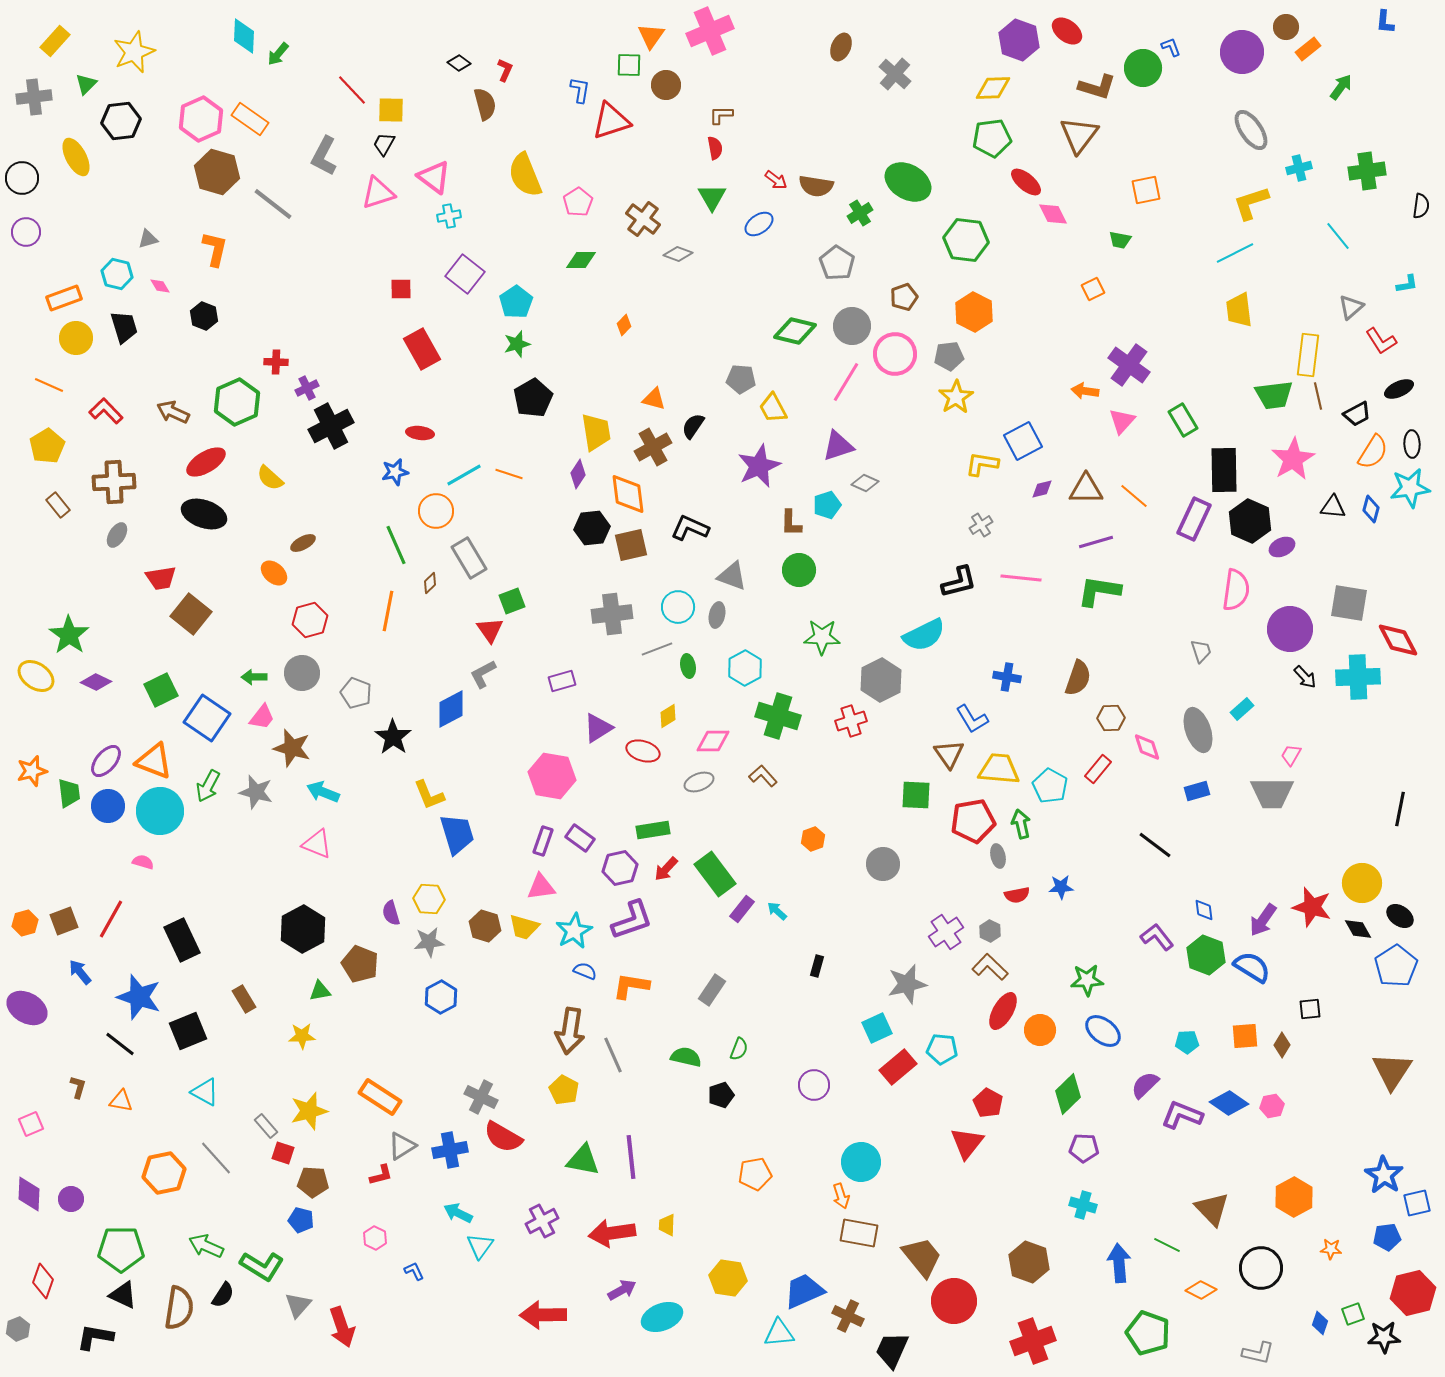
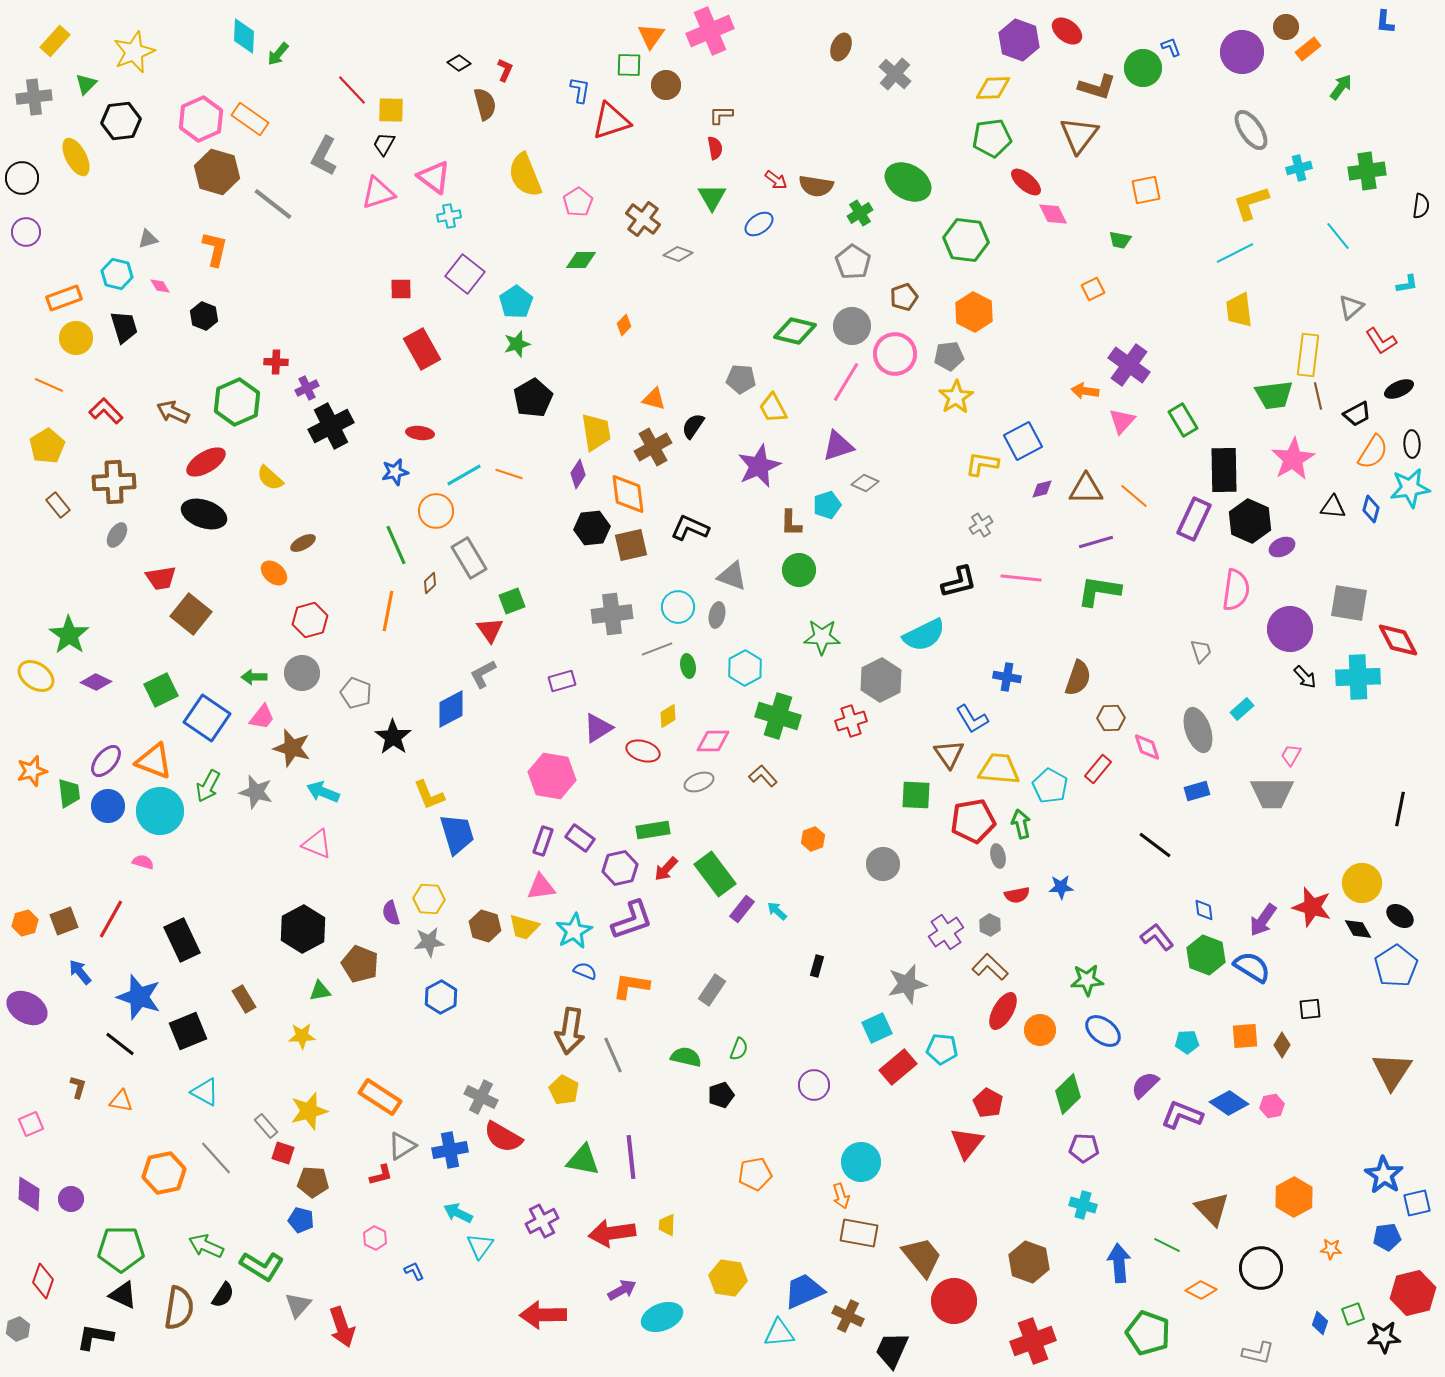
gray pentagon at (837, 263): moved 16 px right, 1 px up
gray hexagon at (990, 931): moved 6 px up
